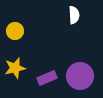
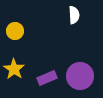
yellow star: moved 1 px left, 1 px down; rotated 25 degrees counterclockwise
